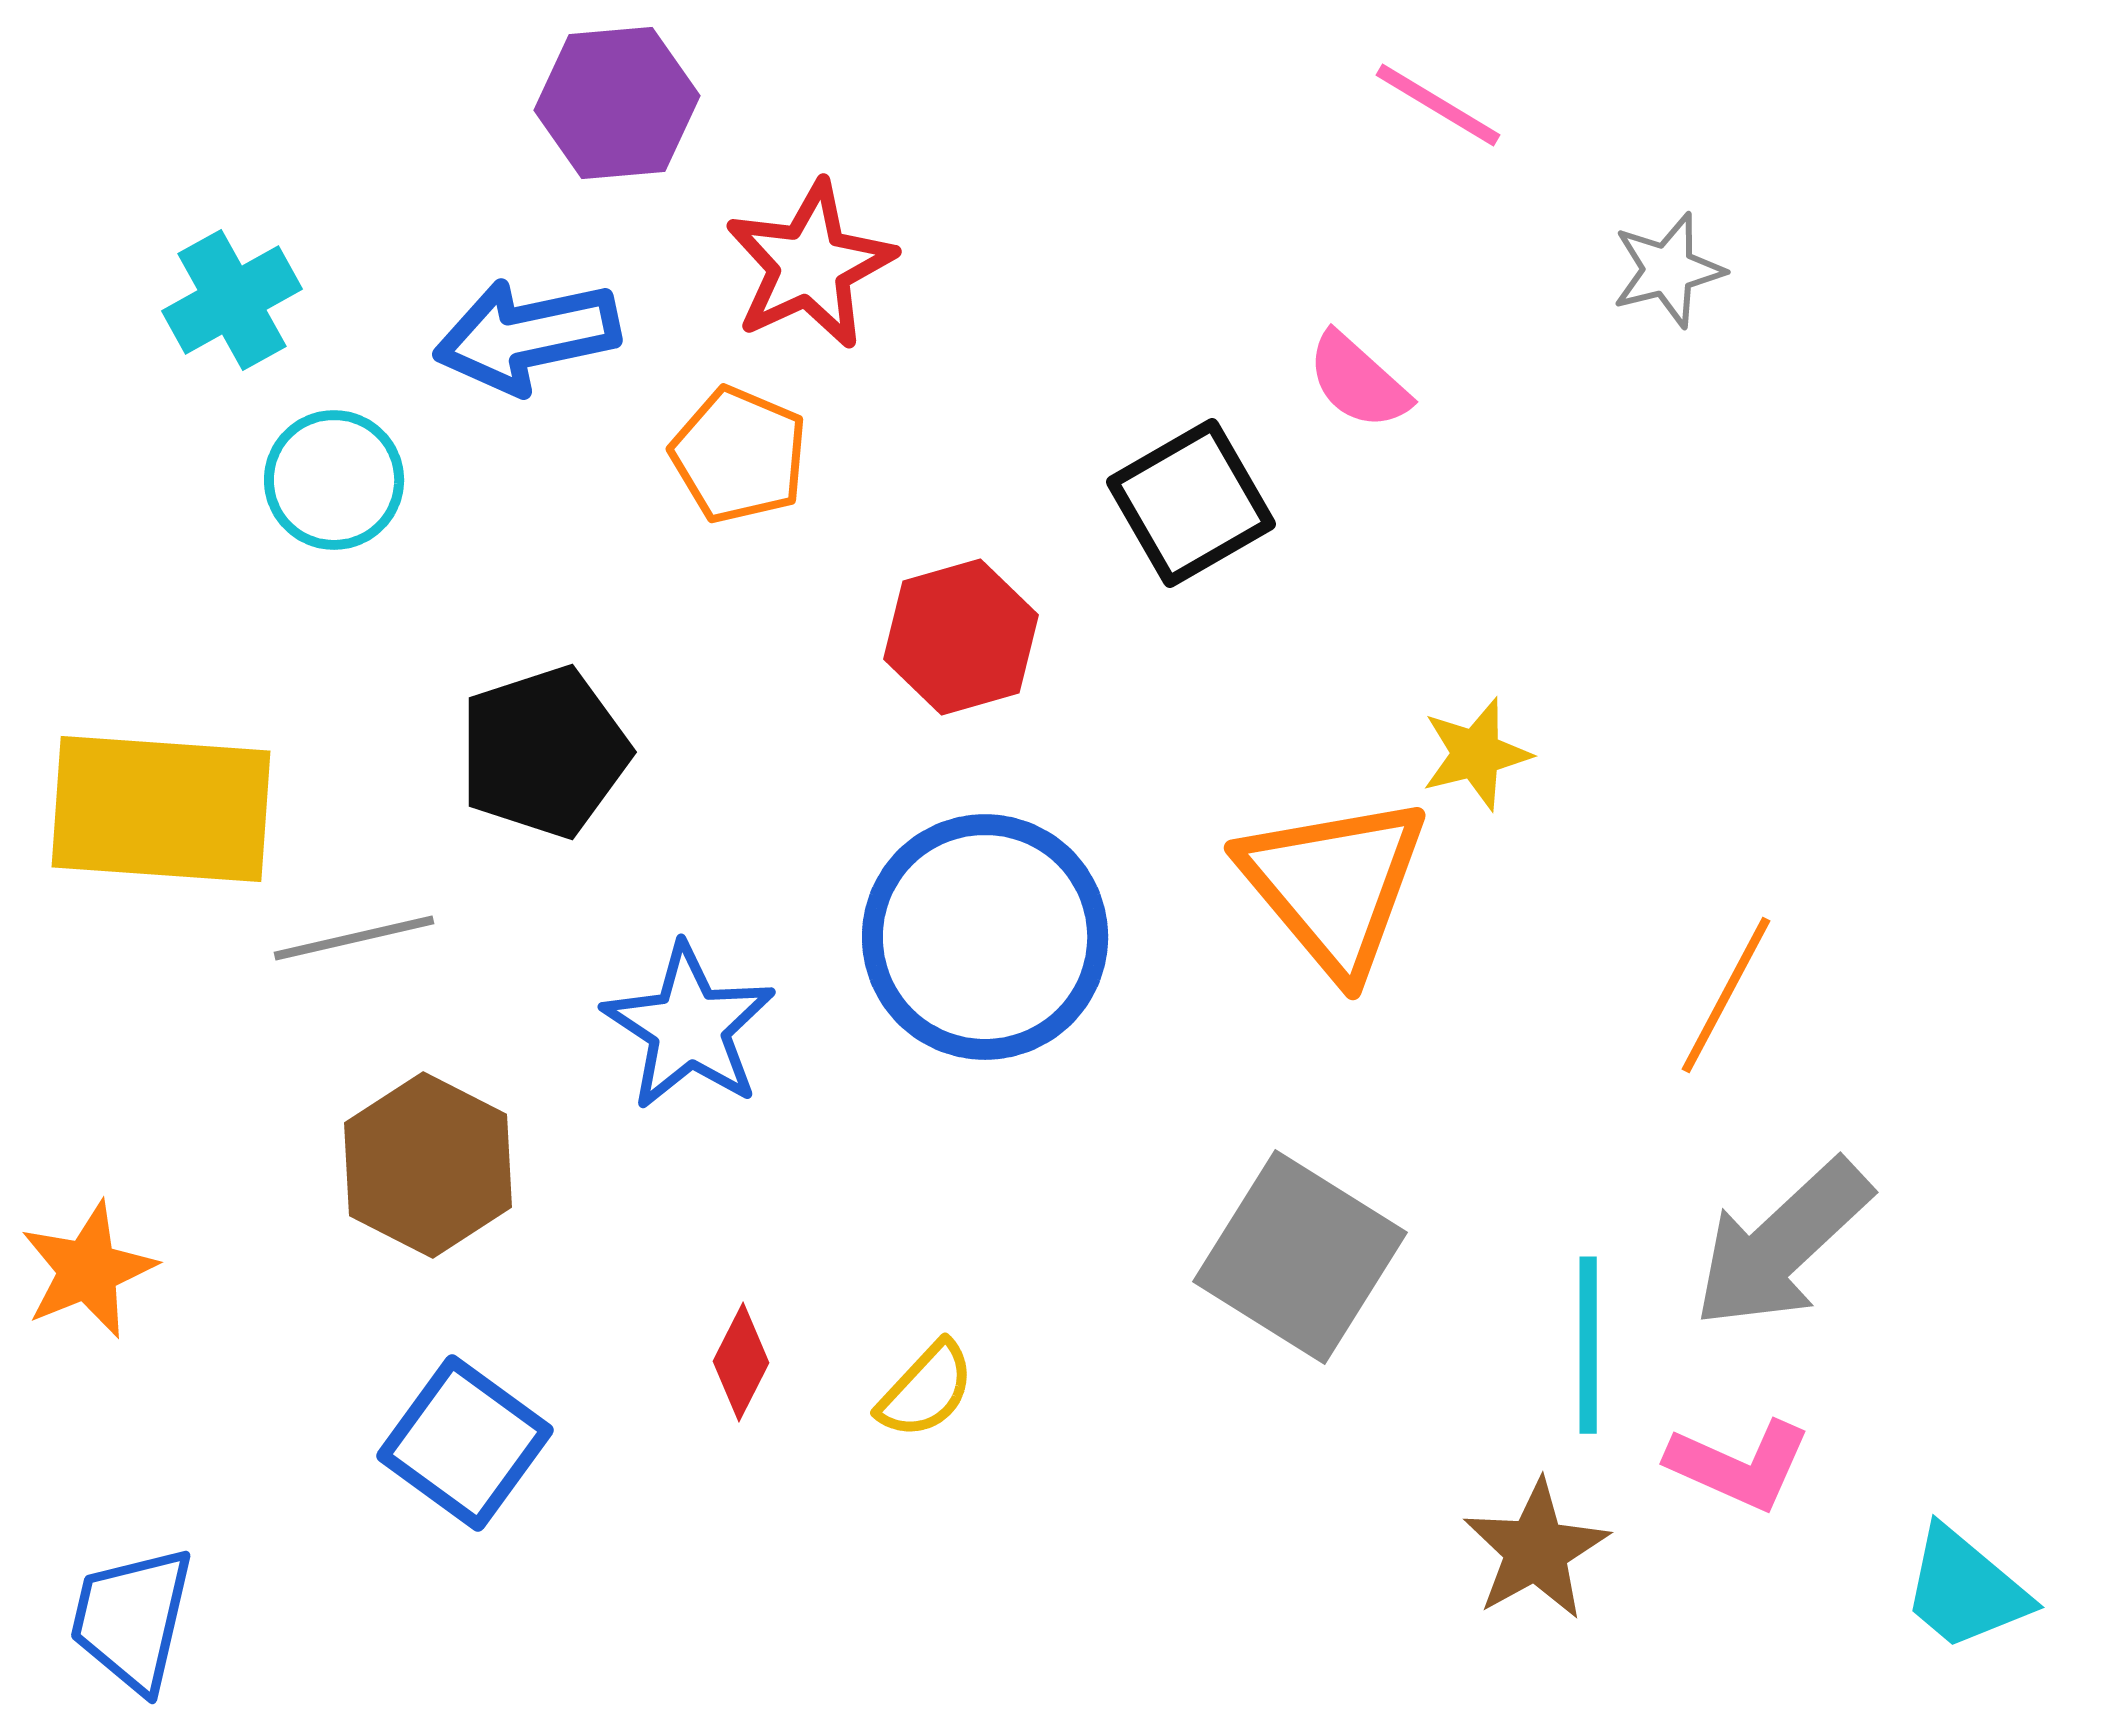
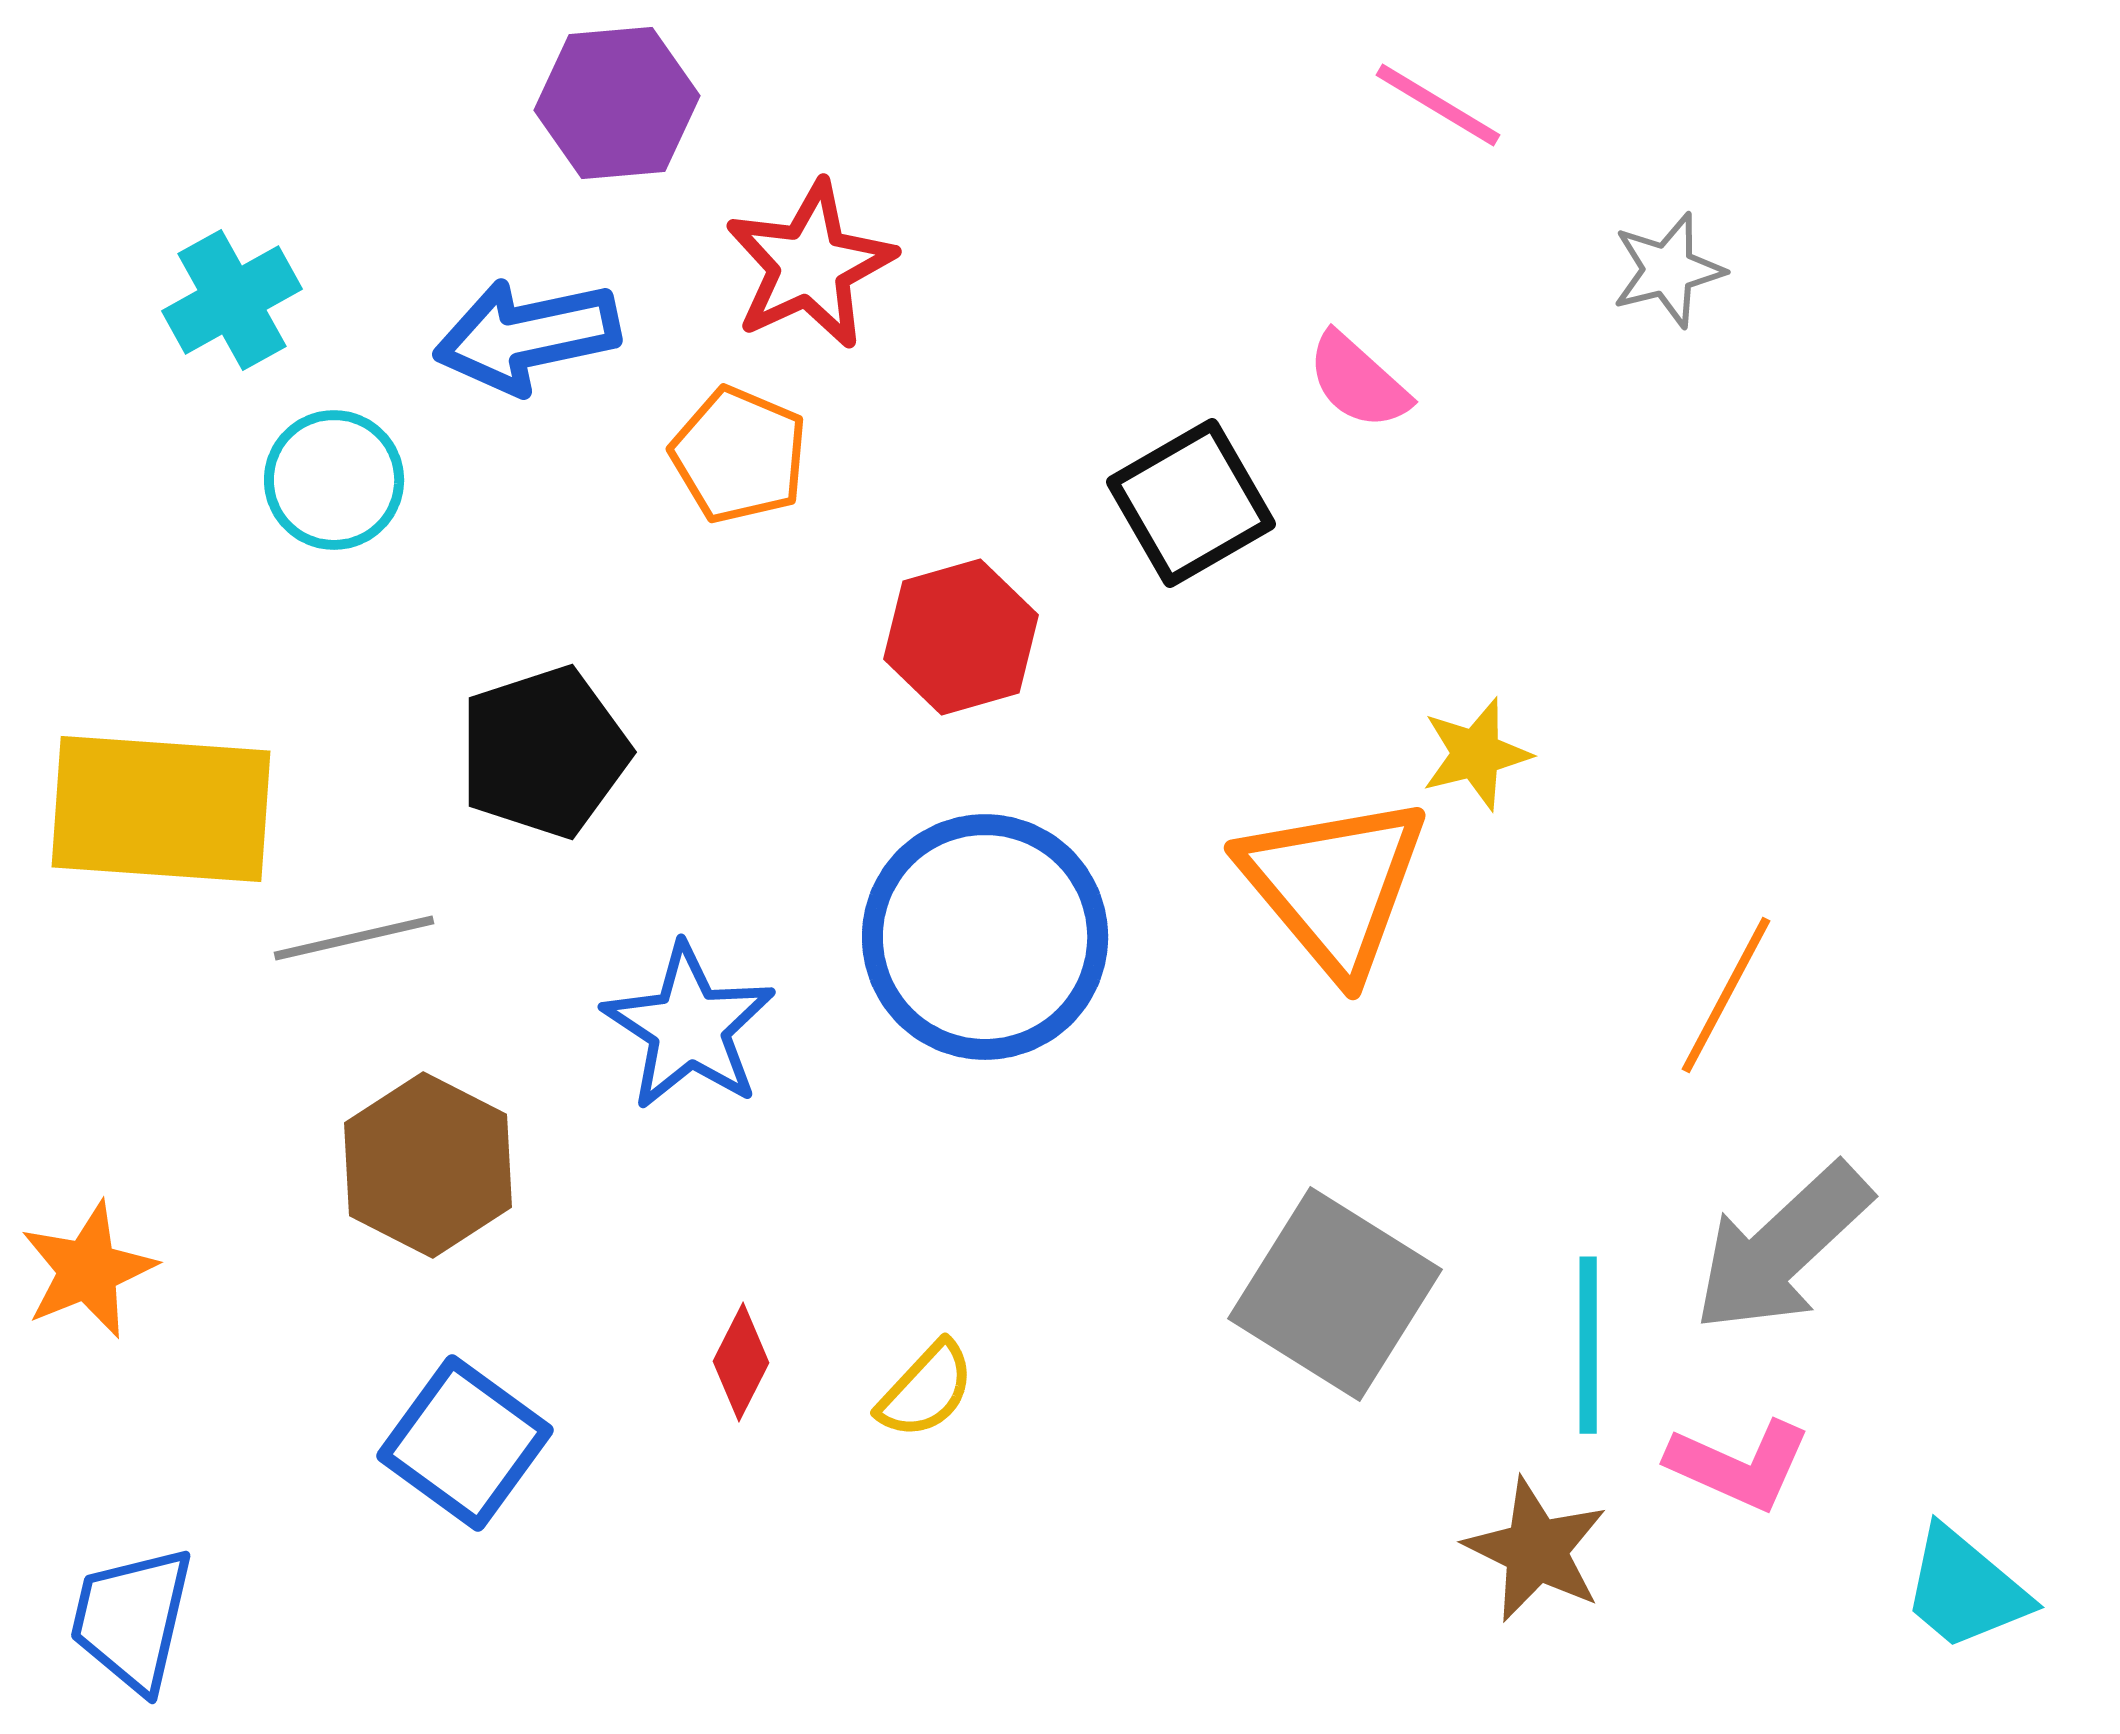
gray arrow: moved 4 px down
gray square: moved 35 px right, 37 px down
brown star: rotated 17 degrees counterclockwise
